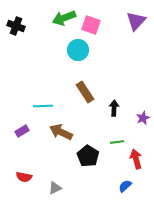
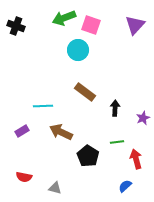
purple triangle: moved 1 px left, 4 px down
brown rectangle: rotated 20 degrees counterclockwise
black arrow: moved 1 px right
gray triangle: rotated 40 degrees clockwise
